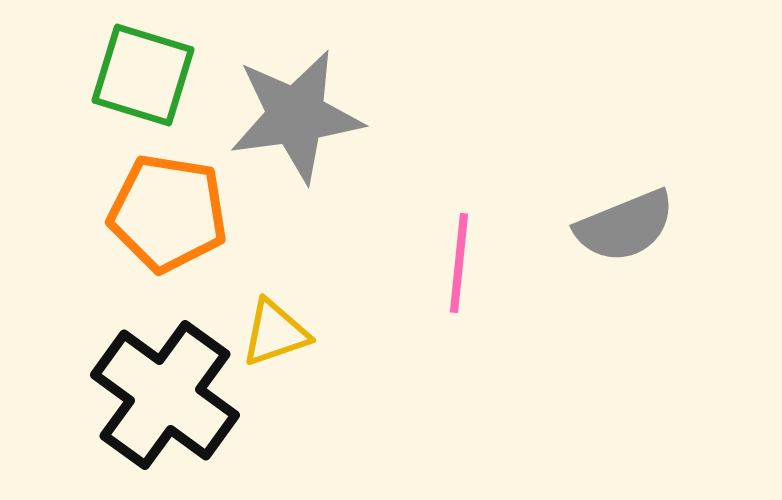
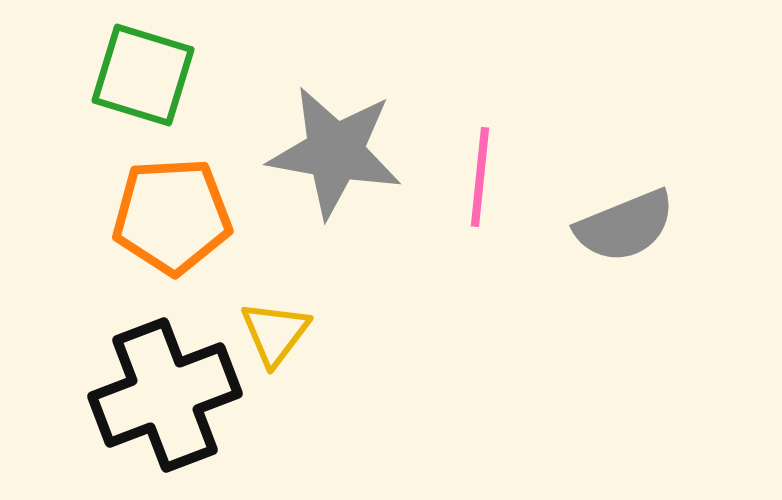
gray star: moved 39 px right, 36 px down; rotated 18 degrees clockwise
orange pentagon: moved 4 px right, 3 px down; rotated 12 degrees counterclockwise
pink line: moved 21 px right, 86 px up
yellow triangle: rotated 34 degrees counterclockwise
black cross: rotated 33 degrees clockwise
